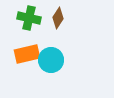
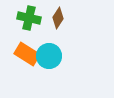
orange rectangle: rotated 45 degrees clockwise
cyan circle: moved 2 px left, 4 px up
